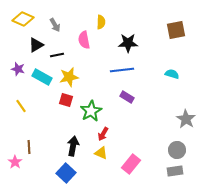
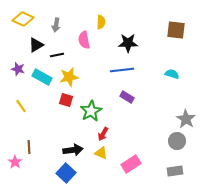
gray arrow: moved 1 px right; rotated 40 degrees clockwise
brown square: rotated 18 degrees clockwise
black arrow: moved 4 px down; rotated 72 degrees clockwise
gray circle: moved 9 px up
pink rectangle: rotated 18 degrees clockwise
